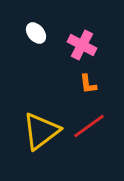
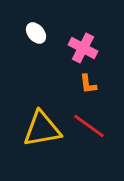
pink cross: moved 1 px right, 3 px down
red line: rotated 72 degrees clockwise
yellow triangle: moved 1 px right, 2 px up; rotated 27 degrees clockwise
